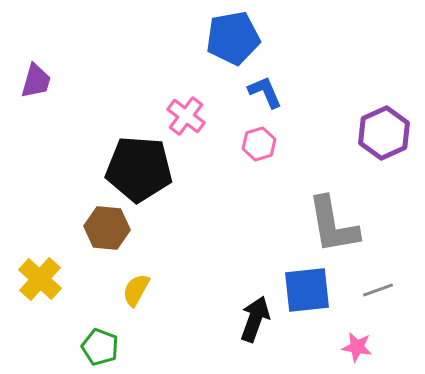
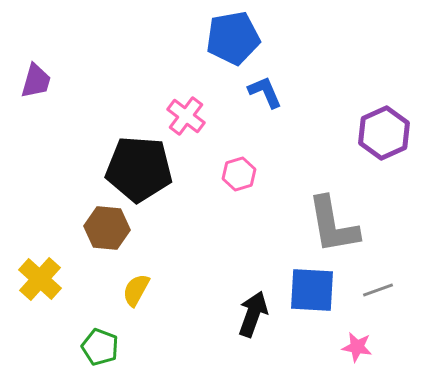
pink hexagon: moved 20 px left, 30 px down
blue square: moved 5 px right; rotated 9 degrees clockwise
black arrow: moved 2 px left, 5 px up
